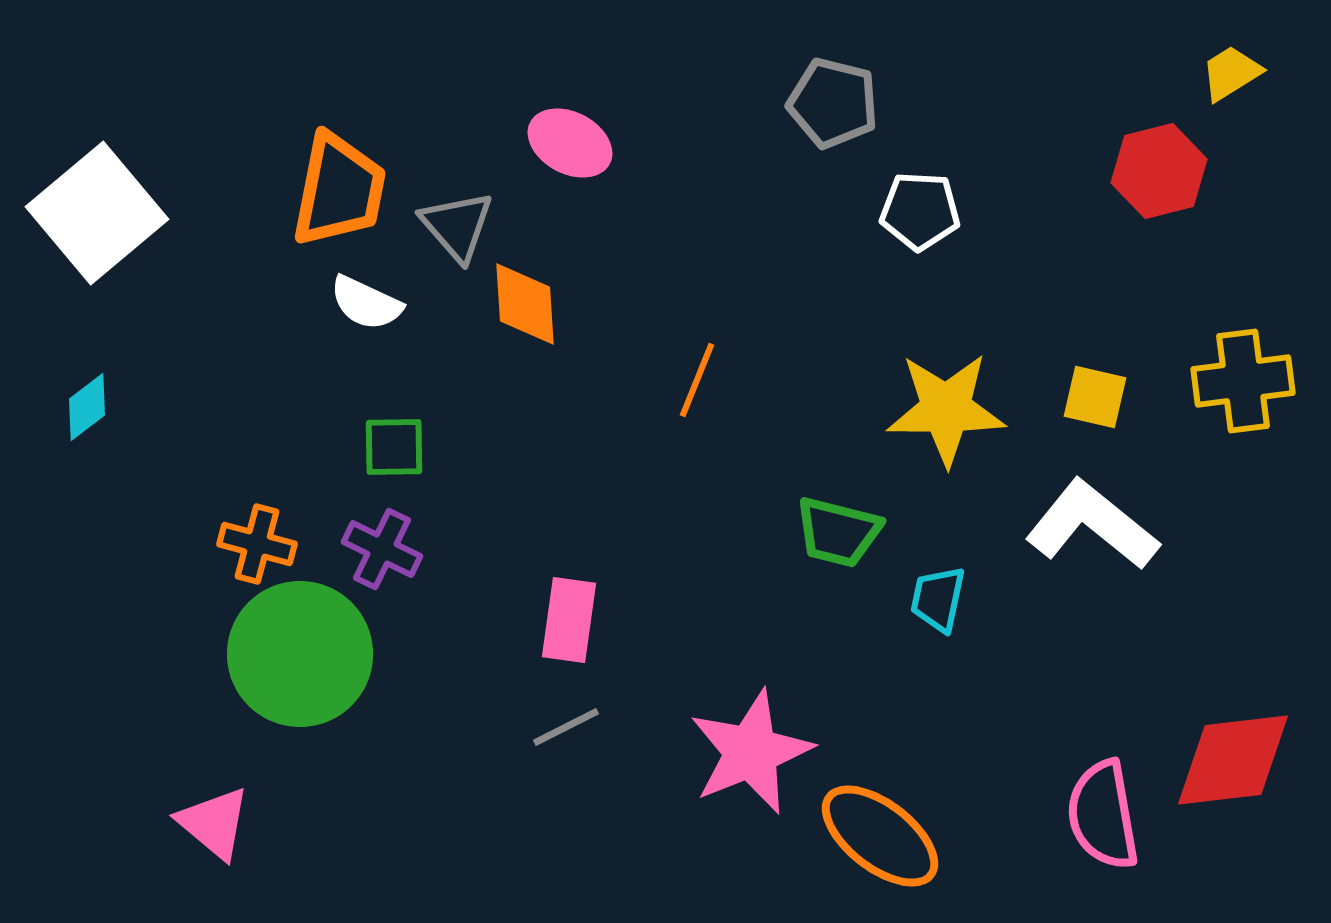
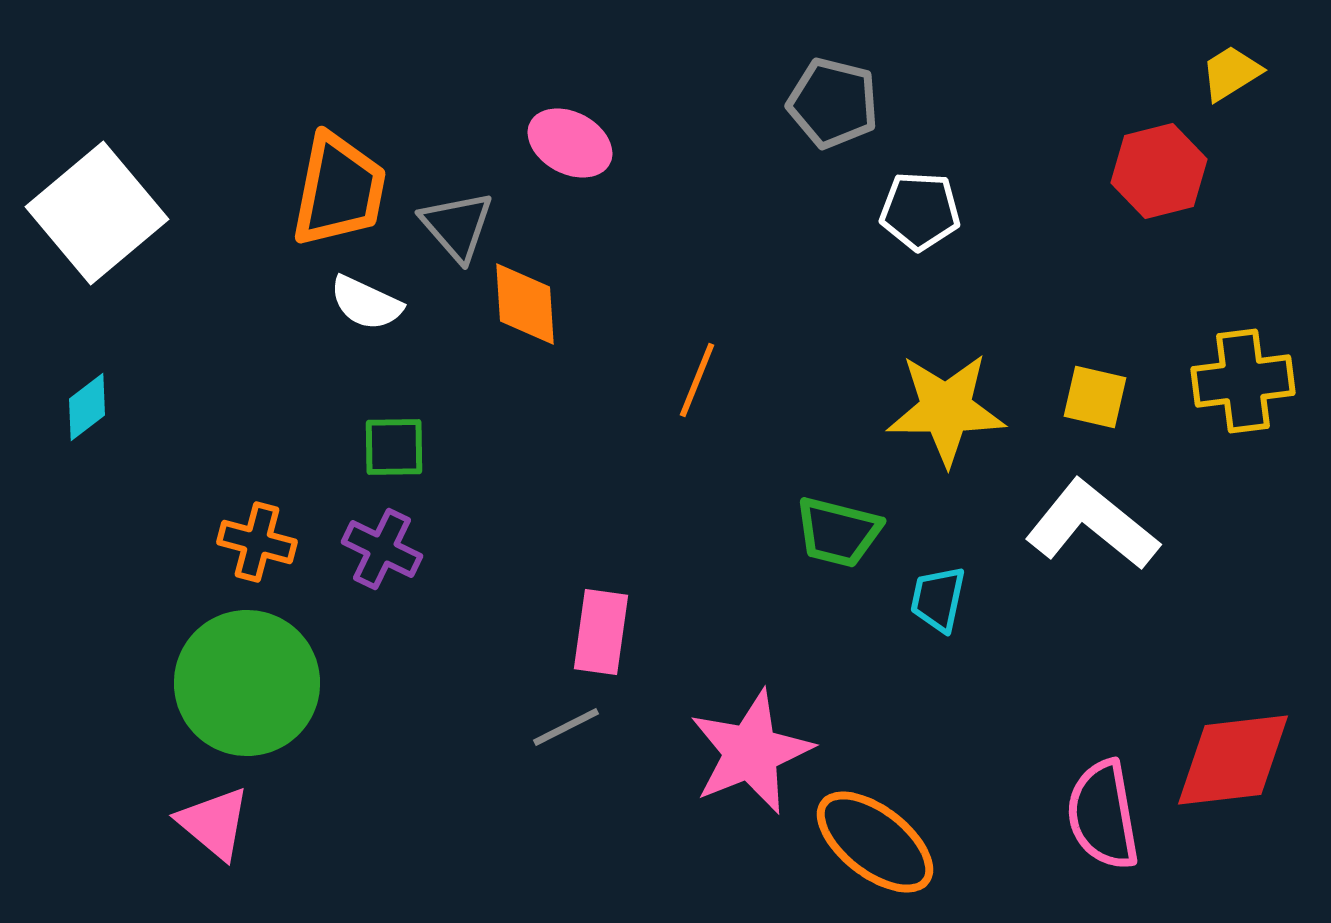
orange cross: moved 2 px up
pink rectangle: moved 32 px right, 12 px down
green circle: moved 53 px left, 29 px down
orange ellipse: moved 5 px left, 6 px down
